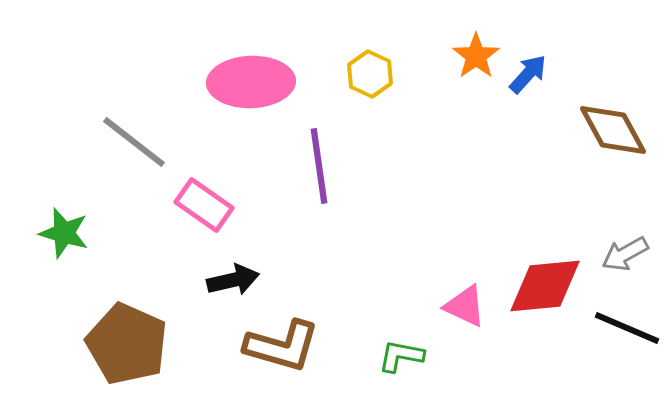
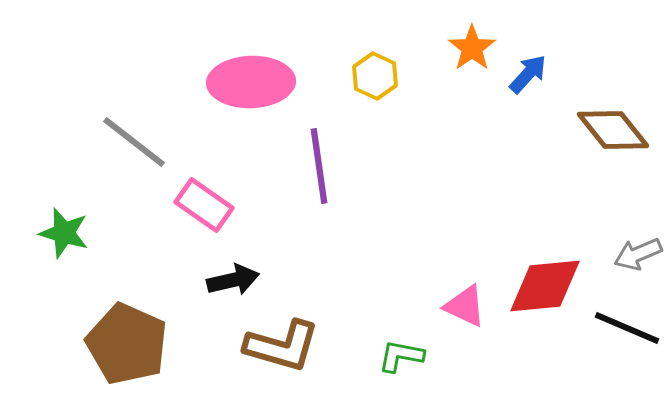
orange star: moved 4 px left, 8 px up
yellow hexagon: moved 5 px right, 2 px down
brown diamond: rotated 10 degrees counterclockwise
gray arrow: moved 13 px right; rotated 6 degrees clockwise
